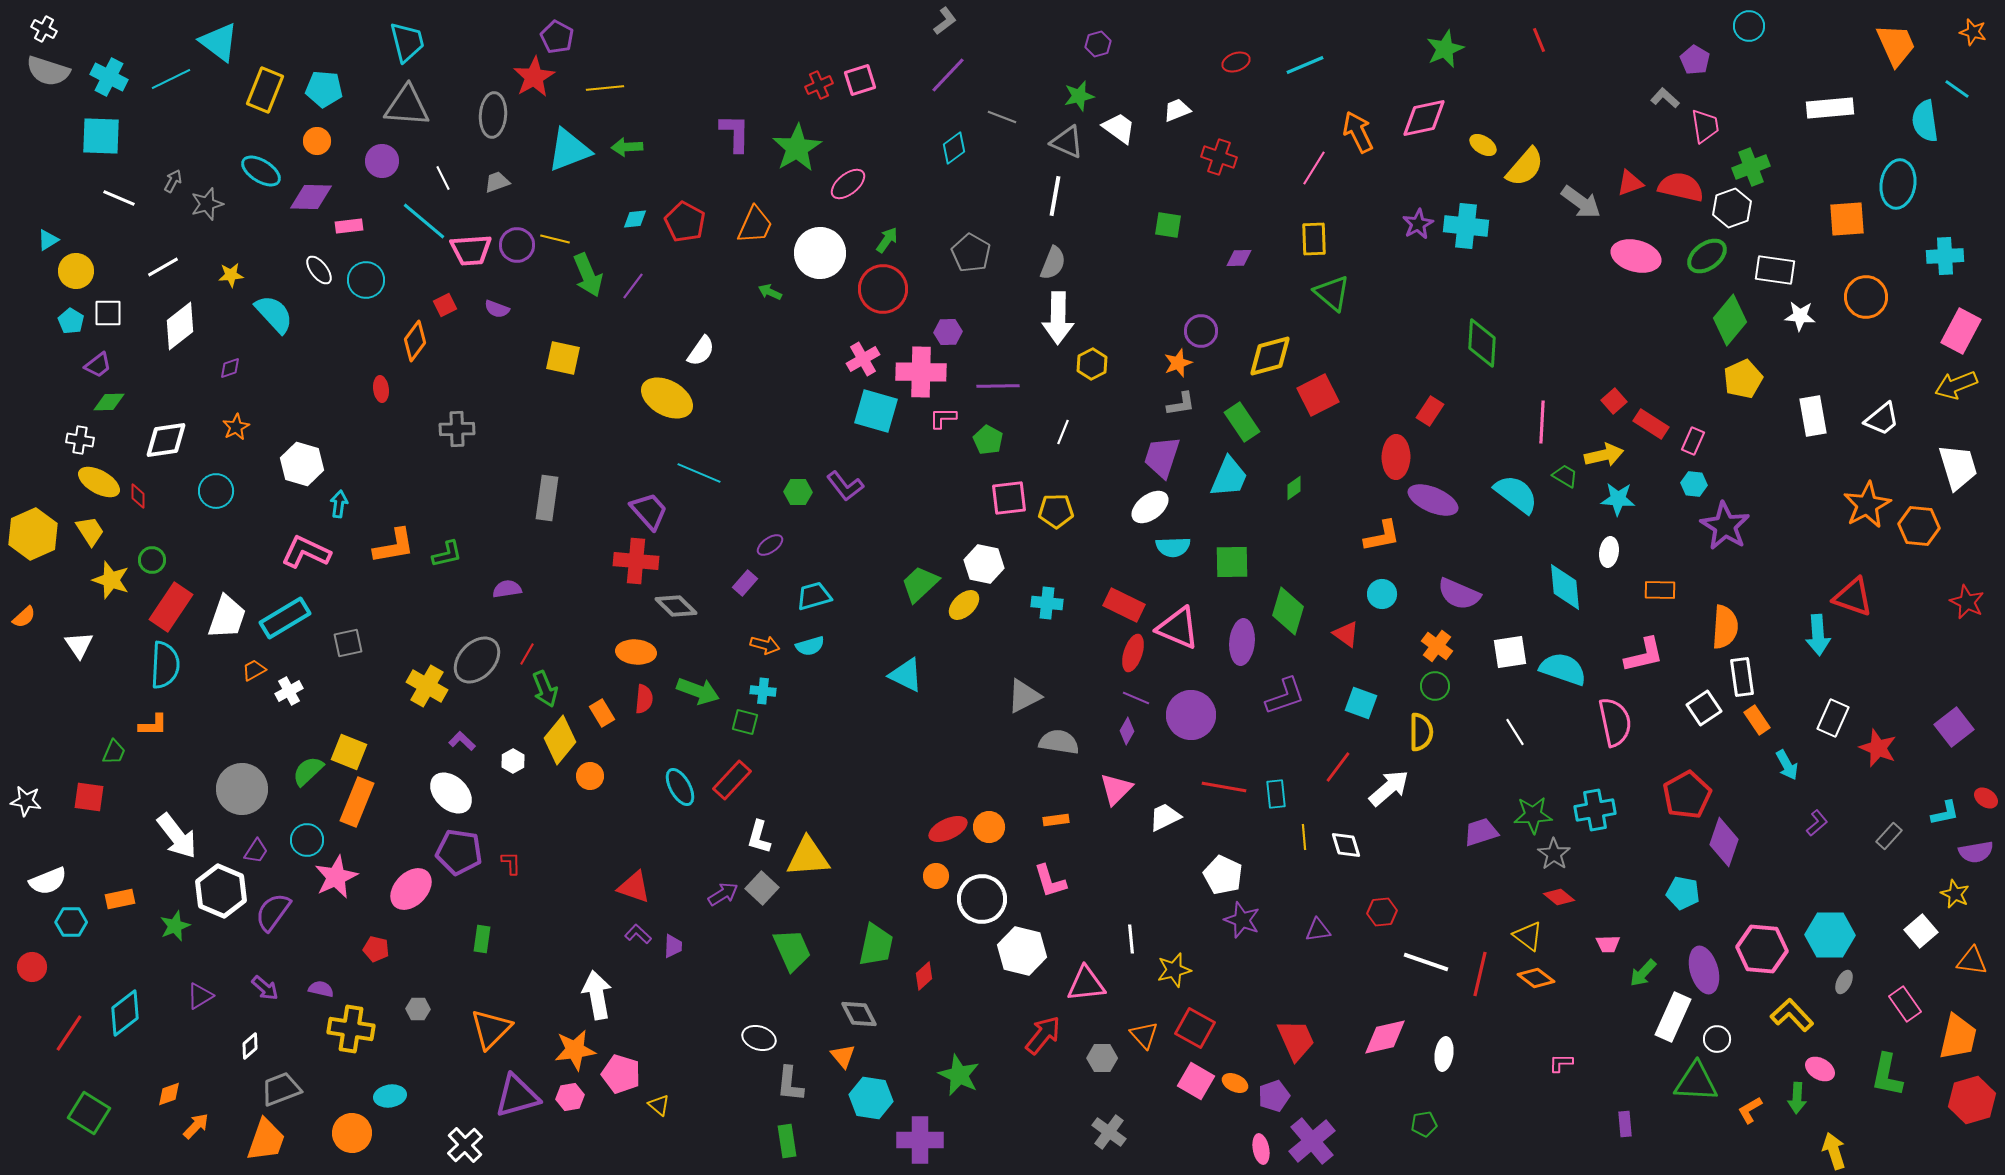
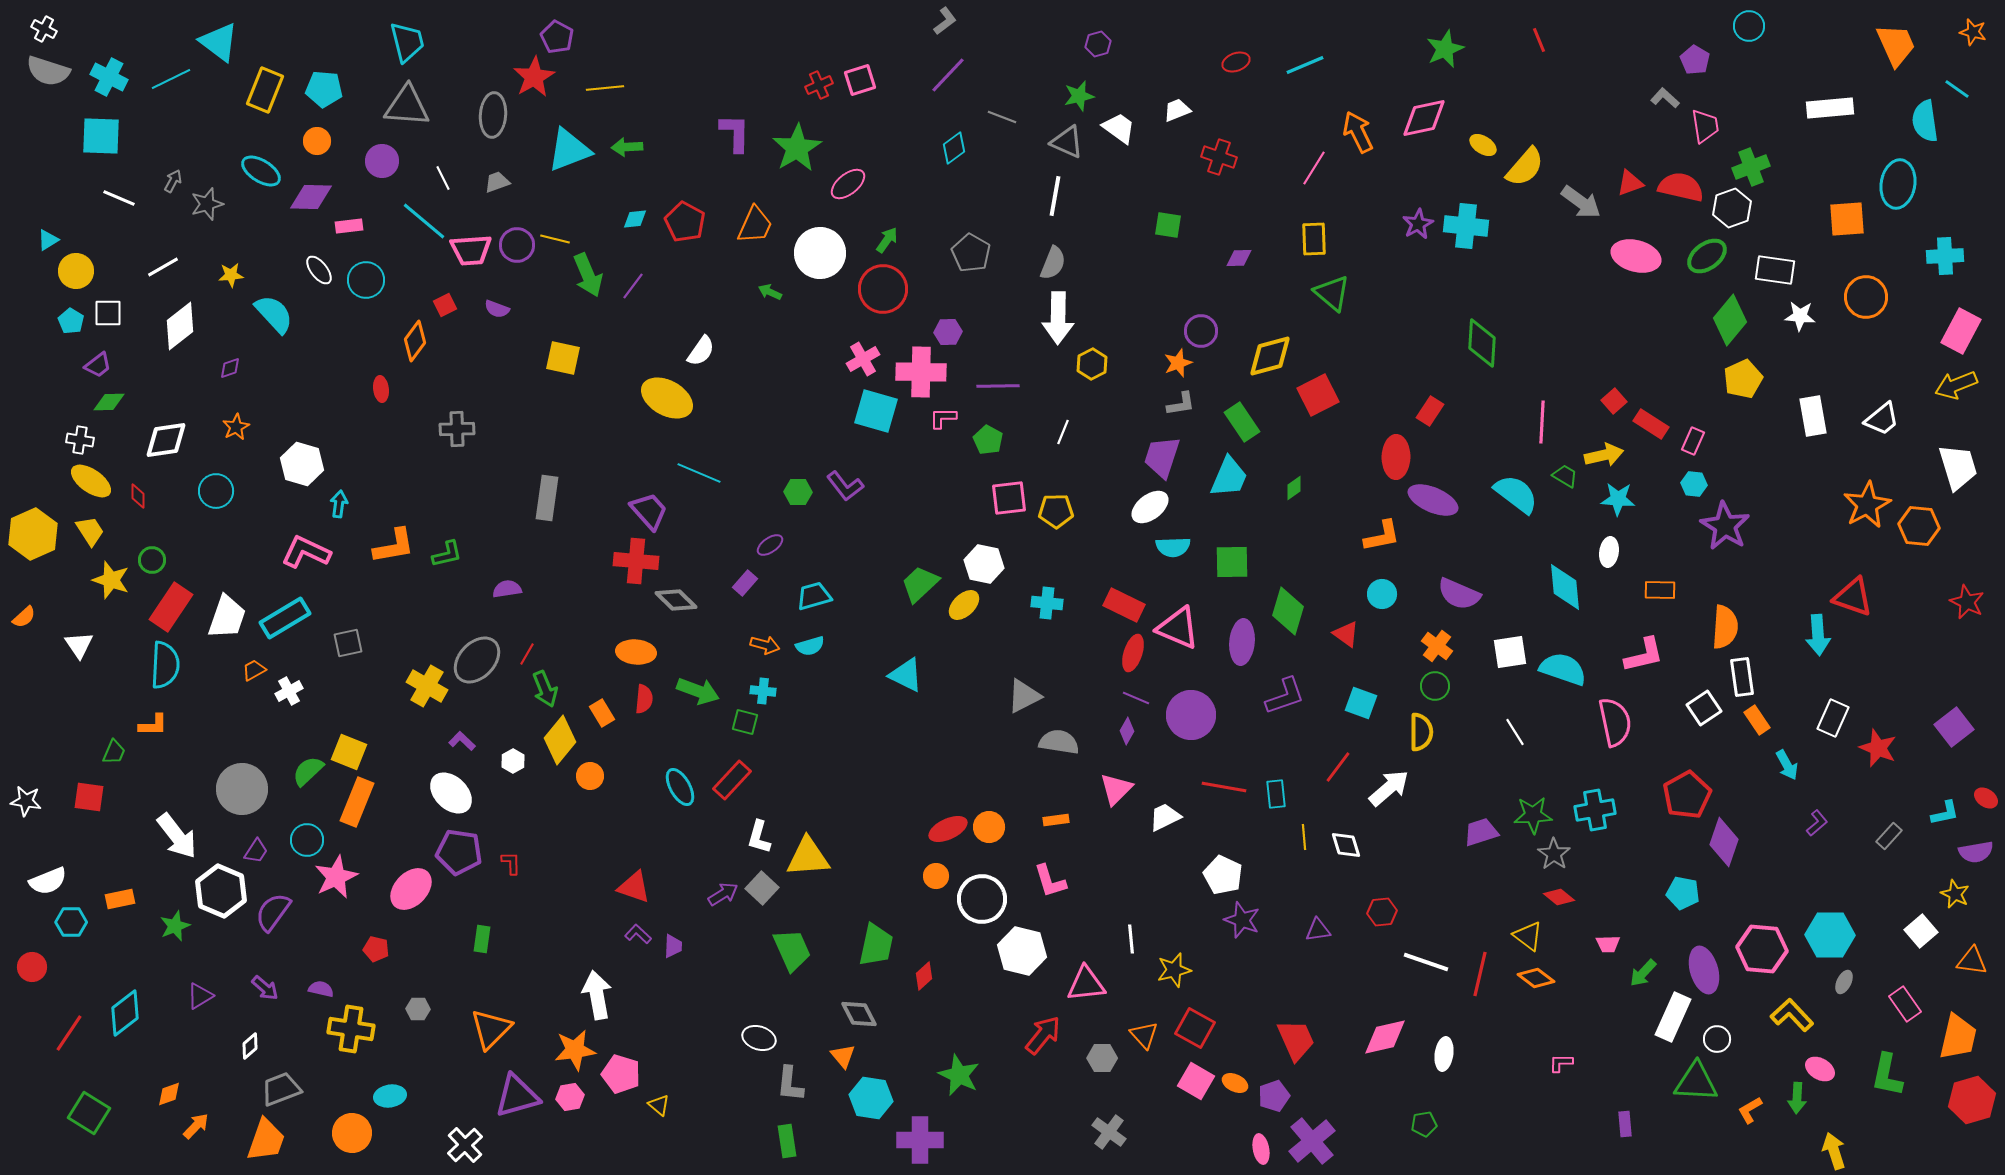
yellow ellipse at (99, 482): moved 8 px left, 1 px up; rotated 6 degrees clockwise
gray diamond at (676, 606): moved 6 px up
